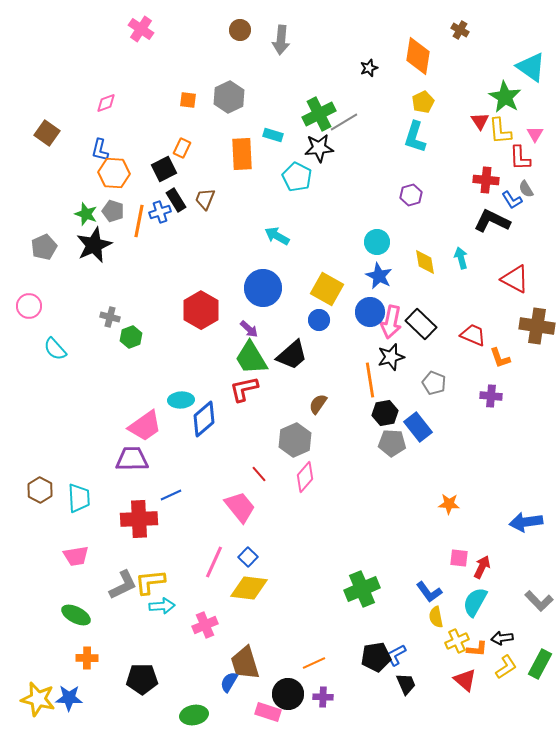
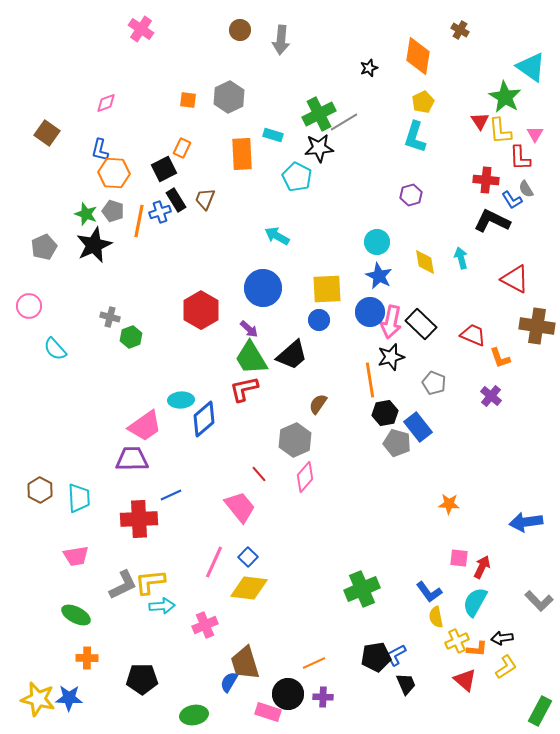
yellow square at (327, 289): rotated 32 degrees counterclockwise
purple cross at (491, 396): rotated 35 degrees clockwise
gray pentagon at (392, 443): moved 5 px right; rotated 12 degrees clockwise
green rectangle at (540, 664): moved 47 px down
